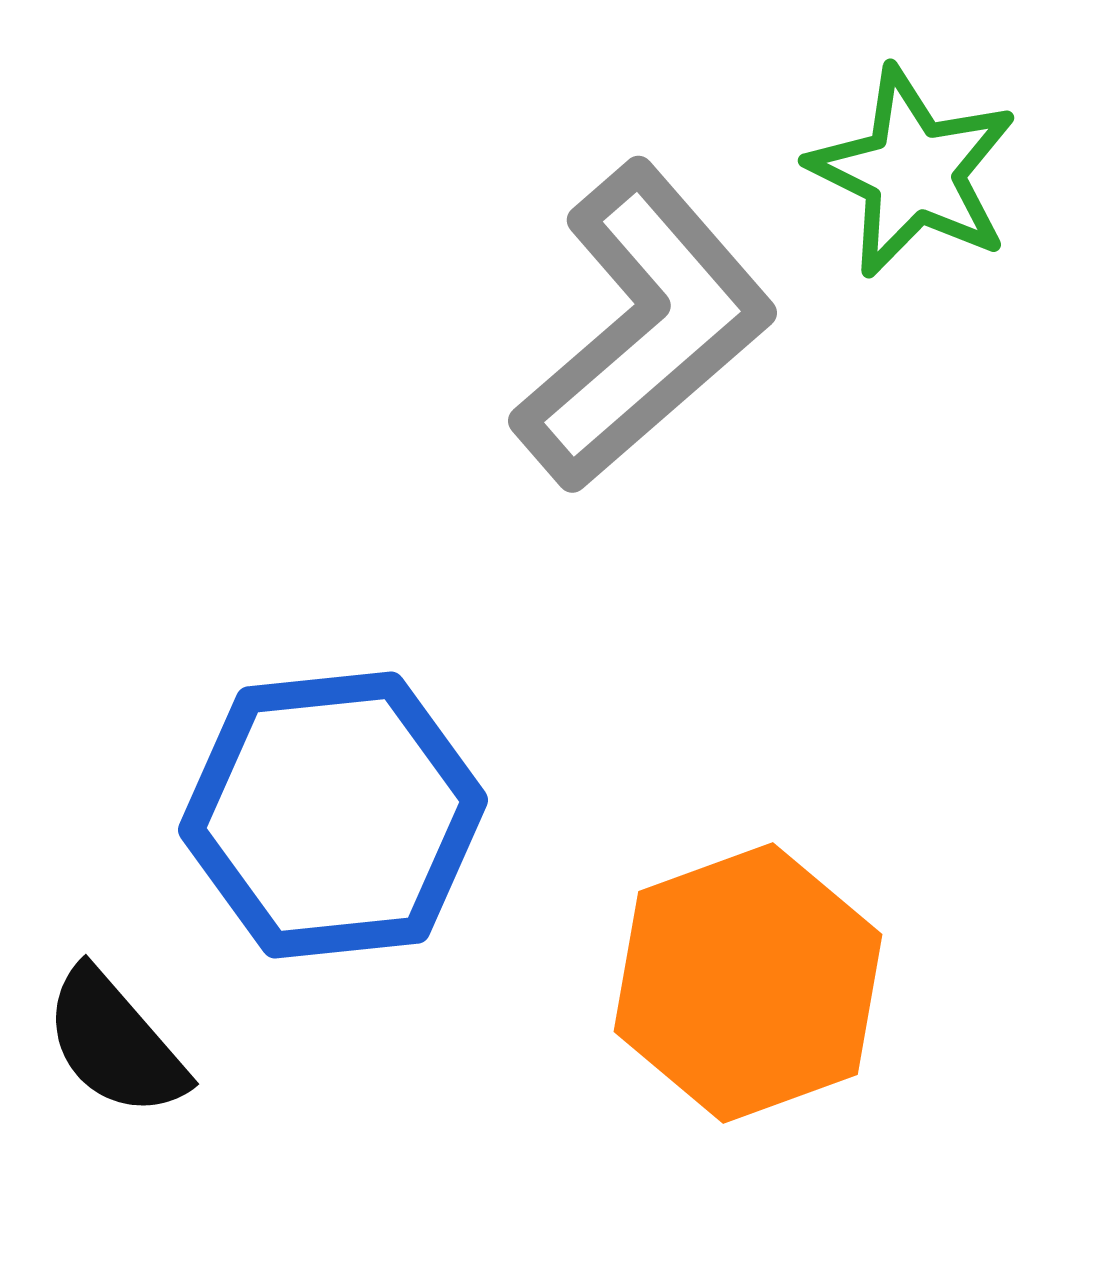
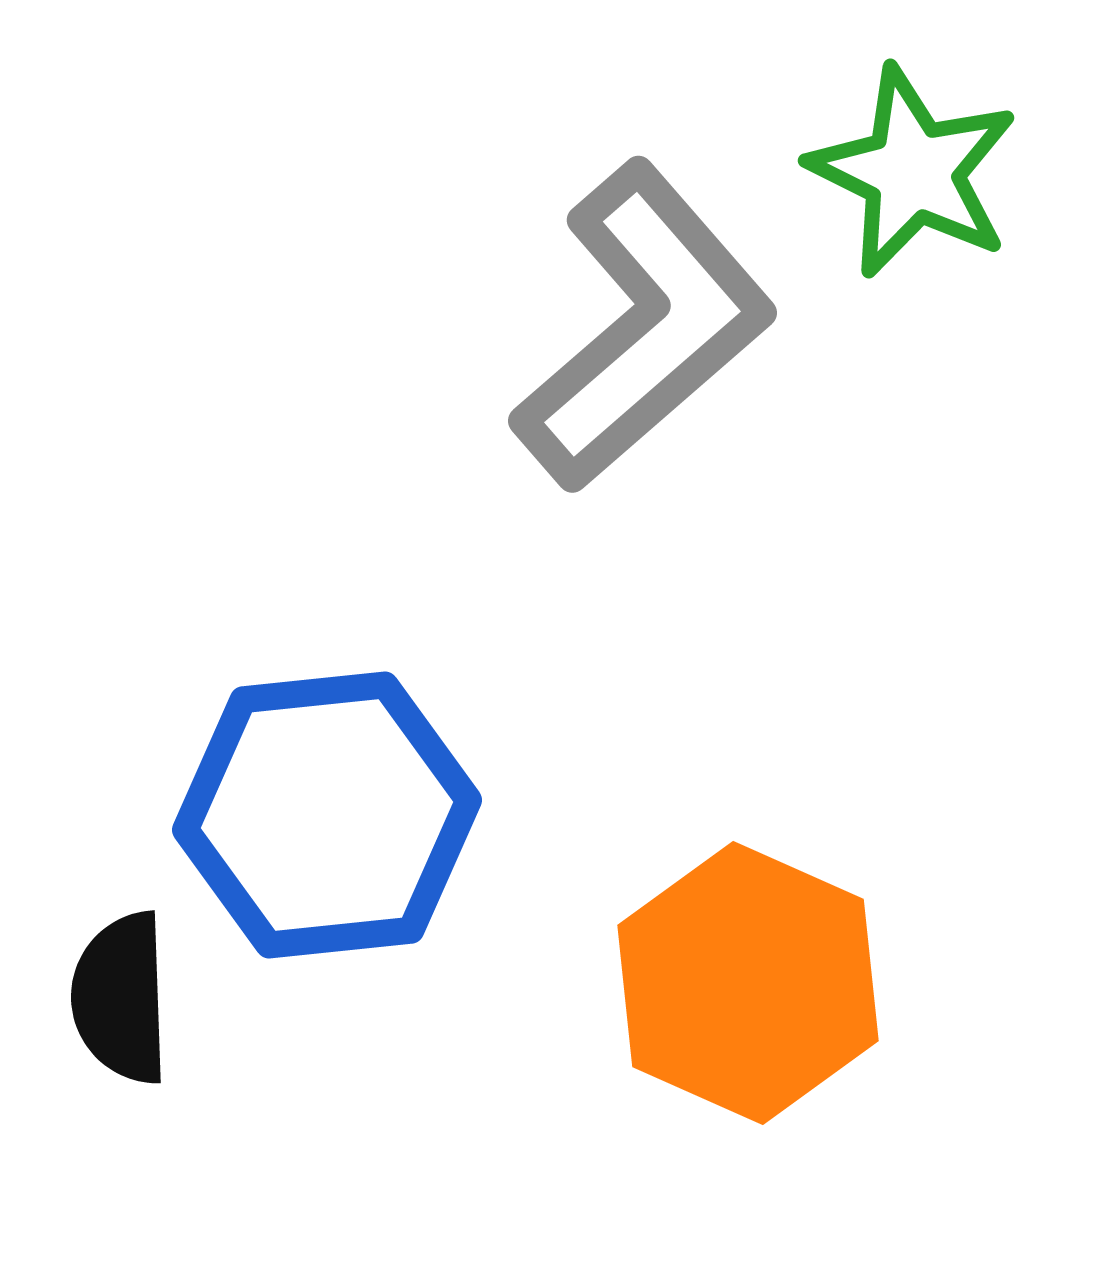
blue hexagon: moved 6 px left
orange hexagon: rotated 16 degrees counterclockwise
black semicircle: moved 6 px right, 45 px up; rotated 39 degrees clockwise
